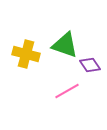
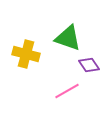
green triangle: moved 3 px right, 7 px up
purple diamond: moved 1 px left
